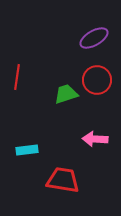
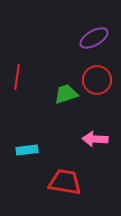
red trapezoid: moved 2 px right, 2 px down
